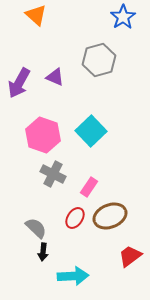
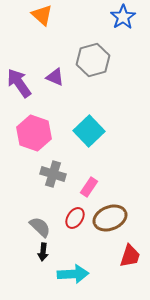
orange triangle: moved 6 px right
gray hexagon: moved 6 px left
purple arrow: rotated 116 degrees clockwise
cyan square: moved 2 px left
pink hexagon: moved 9 px left, 2 px up
gray cross: rotated 10 degrees counterclockwise
brown ellipse: moved 2 px down
gray semicircle: moved 4 px right, 1 px up
red trapezoid: rotated 145 degrees clockwise
cyan arrow: moved 2 px up
